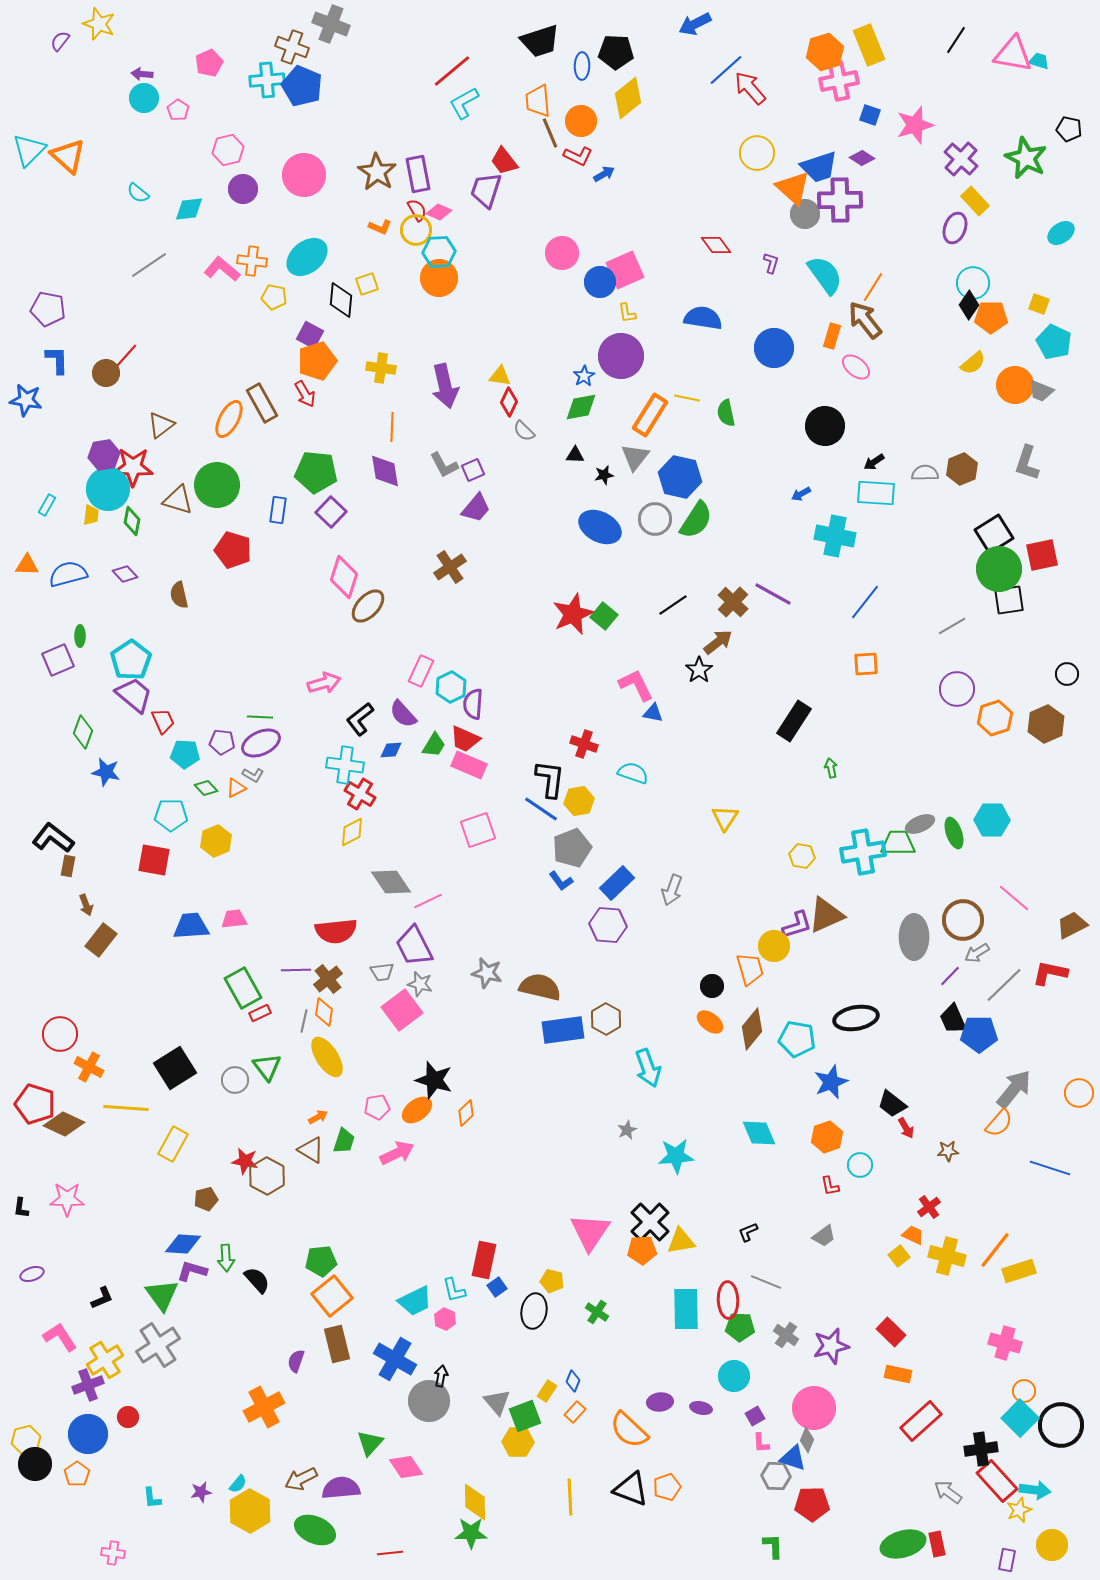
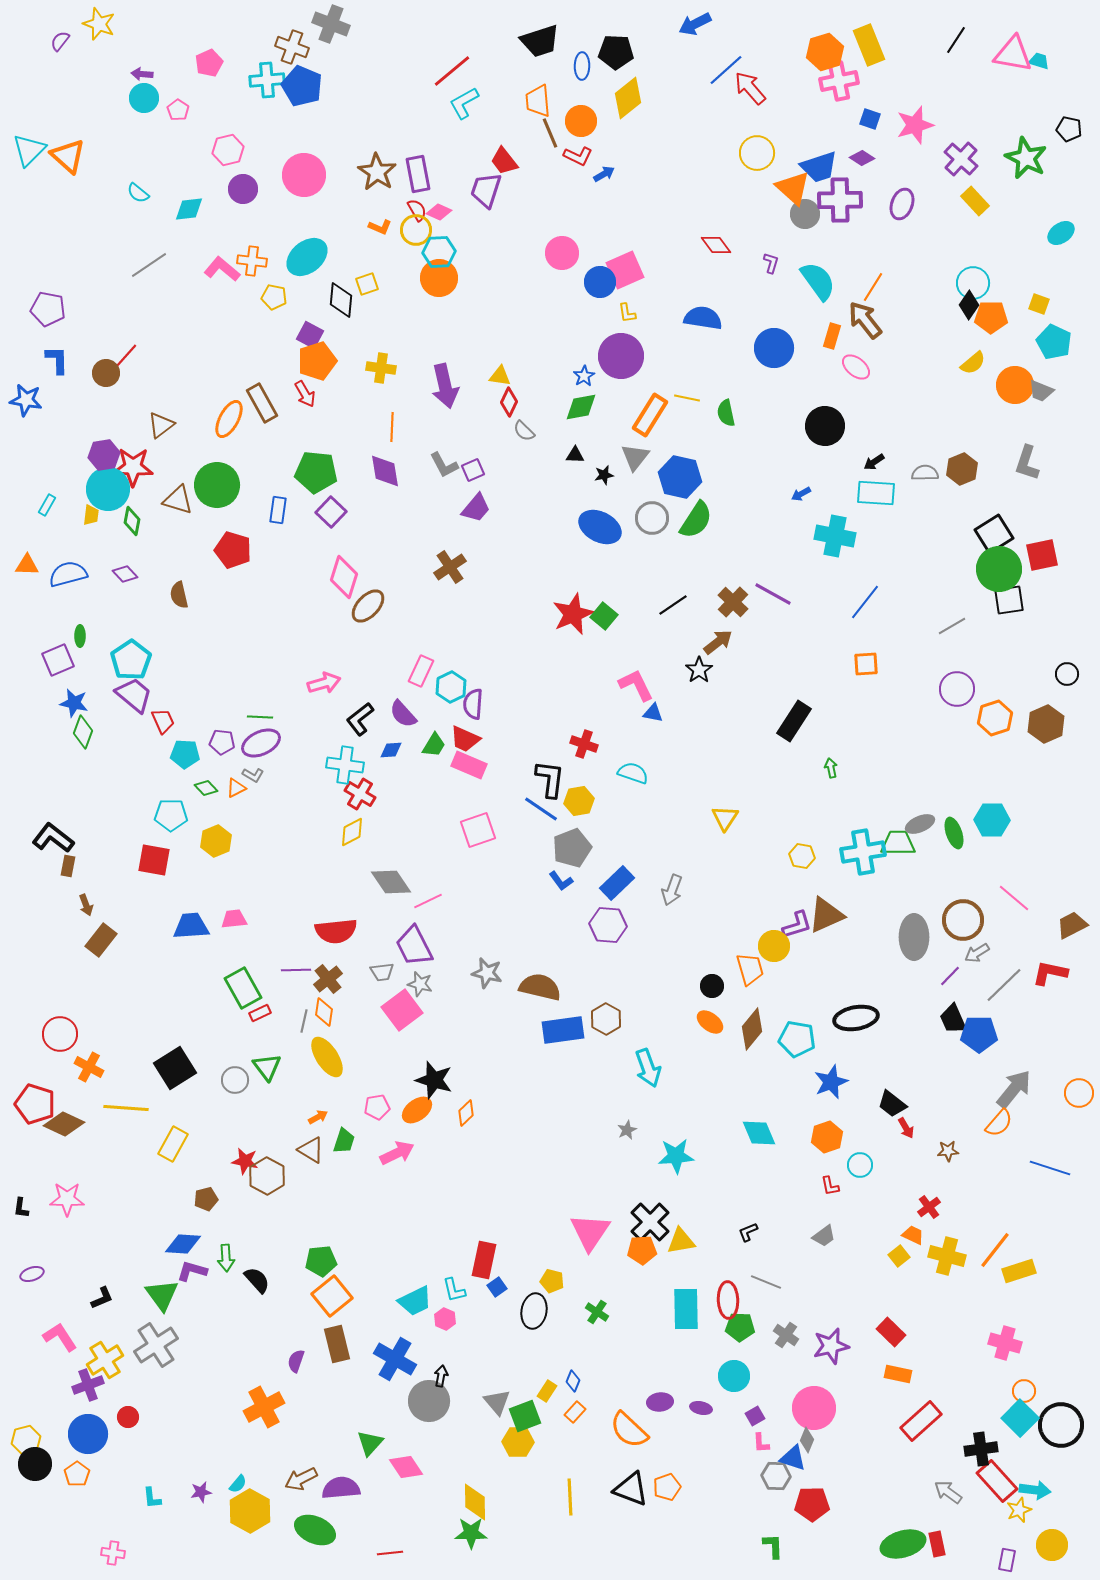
blue square at (870, 115): moved 4 px down
purple ellipse at (955, 228): moved 53 px left, 24 px up
cyan semicircle at (825, 275): moved 7 px left, 6 px down
gray circle at (655, 519): moved 3 px left, 1 px up
blue star at (106, 772): moved 32 px left, 69 px up
gray cross at (158, 1345): moved 2 px left
